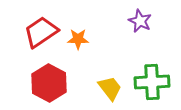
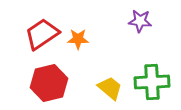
purple star: rotated 20 degrees counterclockwise
red trapezoid: moved 1 px right, 2 px down
red hexagon: rotated 18 degrees clockwise
yellow trapezoid: rotated 12 degrees counterclockwise
